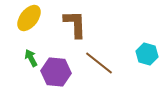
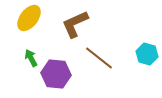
brown L-shape: rotated 112 degrees counterclockwise
brown line: moved 5 px up
purple hexagon: moved 2 px down
